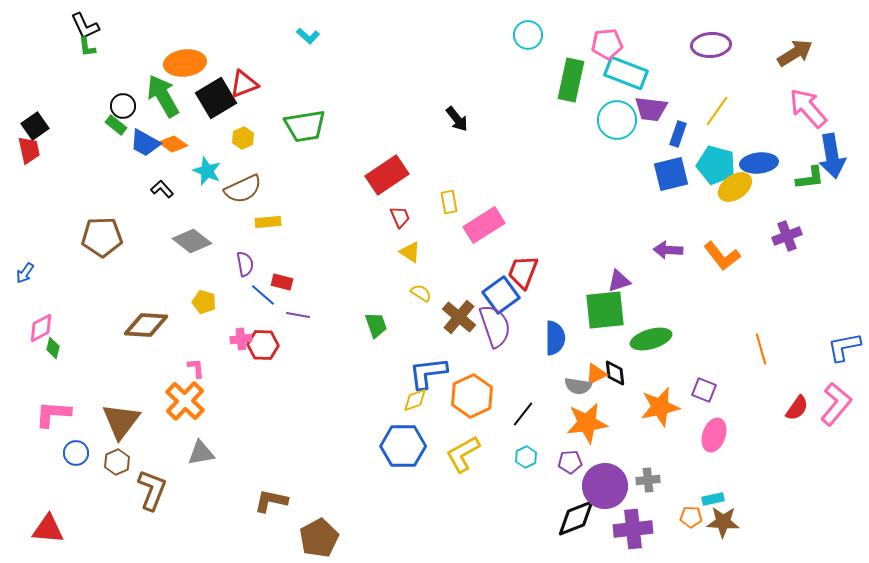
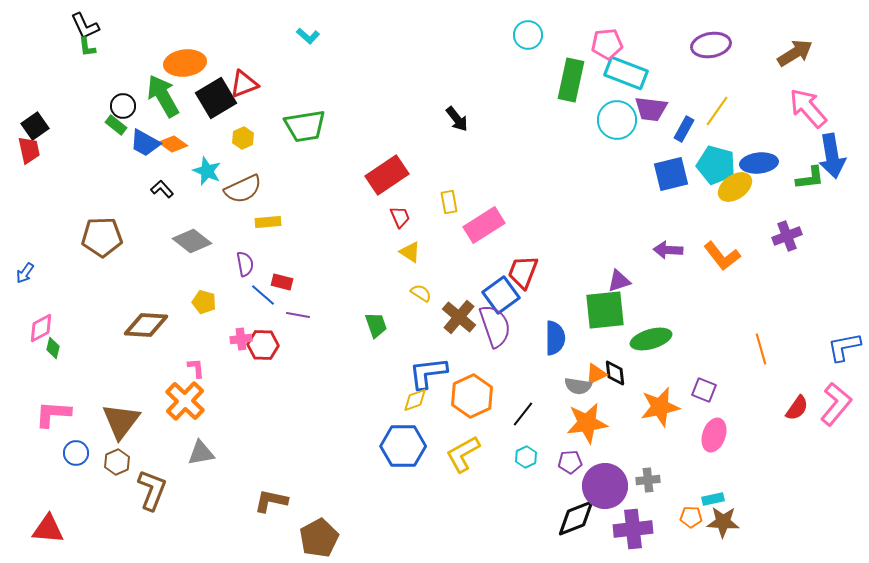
purple ellipse at (711, 45): rotated 6 degrees counterclockwise
blue rectangle at (678, 134): moved 6 px right, 5 px up; rotated 10 degrees clockwise
